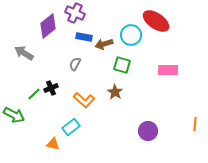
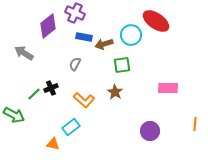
green square: rotated 24 degrees counterclockwise
pink rectangle: moved 18 px down
purple circle: moved 2 px right
